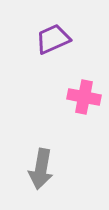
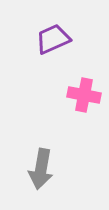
pink cross: moved 2 px up
